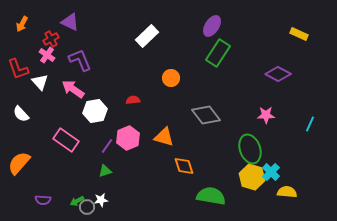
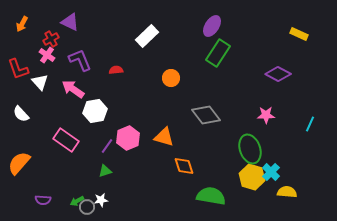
red semicircle: moved 17 px left, 30 px up
